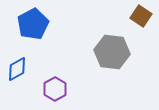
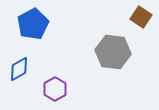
brown square: moved 1 px down
gray hexagon: moved 1 px right
blue diamond: moved 2 px right
